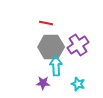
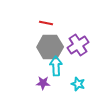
gray hexagon: moved 1 px left
